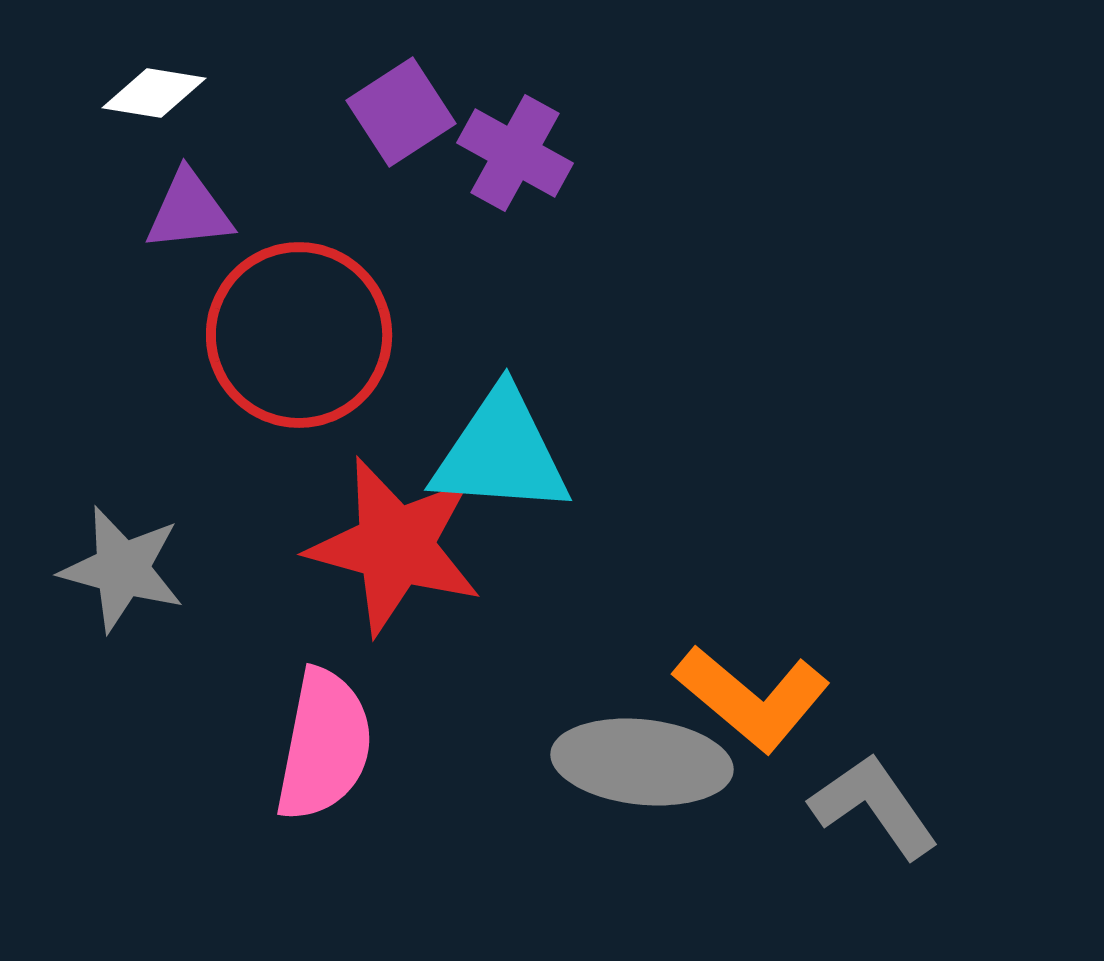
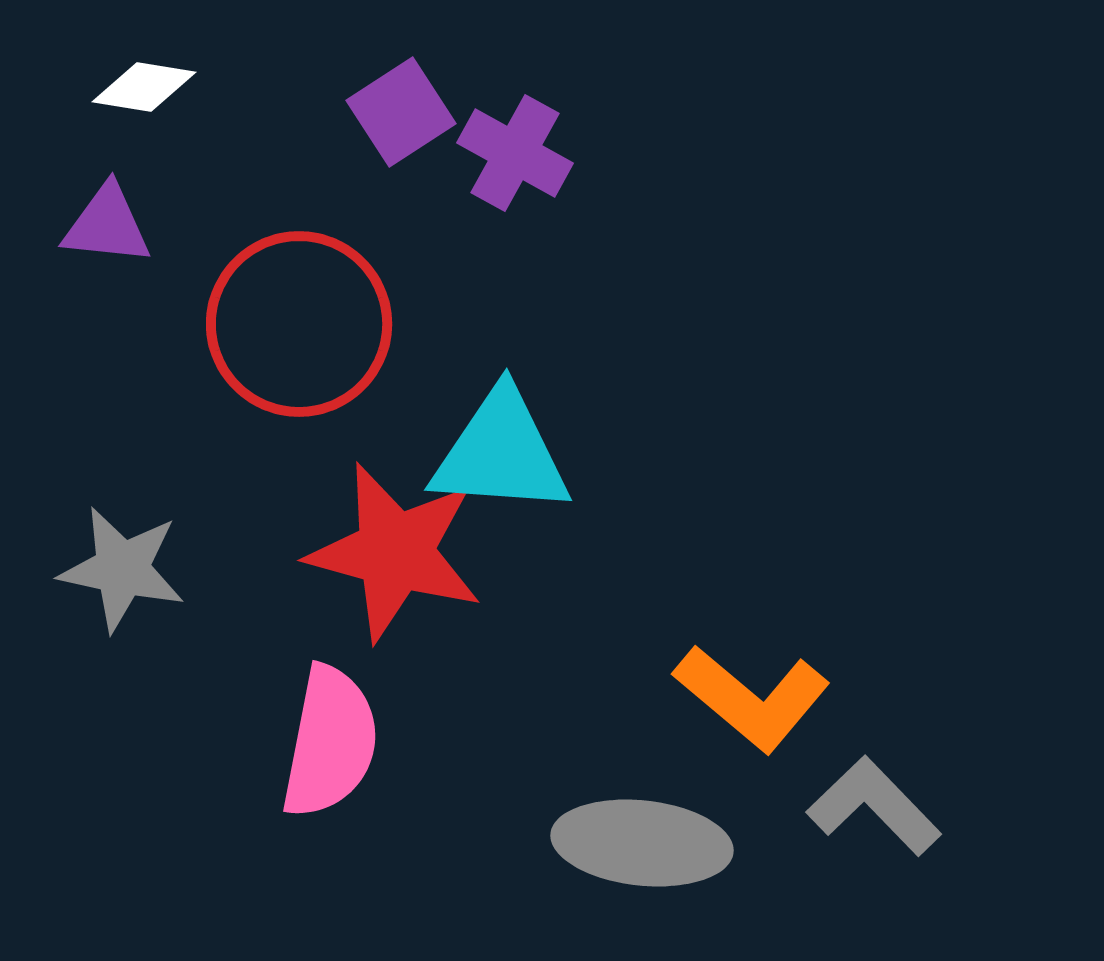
white diamond: moved 10 px left, 6 px up
purple triangle: moved 82 px left, 14 px down; rotated 12 degrees clockwise
red circle: moved 11 px up
red star: moved 6 px down
gray star: rotated 3 degrees counterclockwise
pink semicircle: moved 6 px right, 3 px up
gray ellipse: moved 81 px down
gray L-shape: rotated 9 degrees counterclockwise
